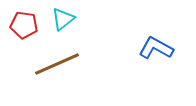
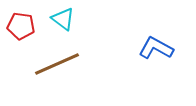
cyan triangle: rotated 45 degrees counterclockwise
red pentagon: moved 3 px left, 1 px down
